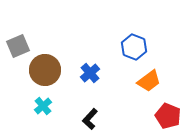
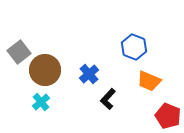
gray square: moved 1 px right, 6 px down; rotated 15 degrees counterclockwise
blue cross: moved 1 px left, 1 px down
orange trapezoid: rotated 60 degrees clockwise
cyan cross: moved 2 px left, 4 px up
black L-shape: moved 18 px right, 20 px up
